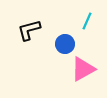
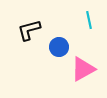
cyan line: moved 2 px right, 1 px up; rotated 36 degrees counterclockwise
blue circle: moved 6 px left, 3 px down
